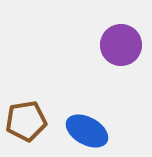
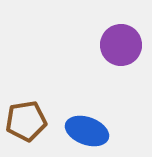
blue ellipse: rotated 9 degrees counterclockwise
